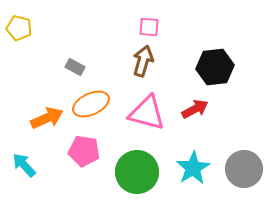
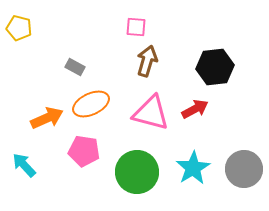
pink square: moved 13 px left
brown arrow: moved 4 px right
pink triangle: moved 4 px right
